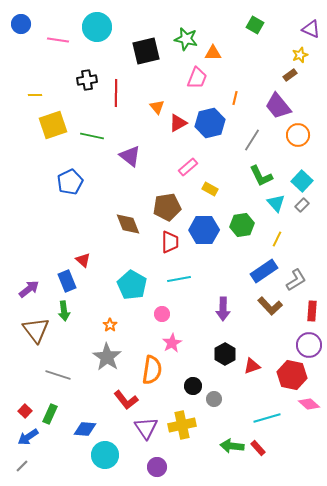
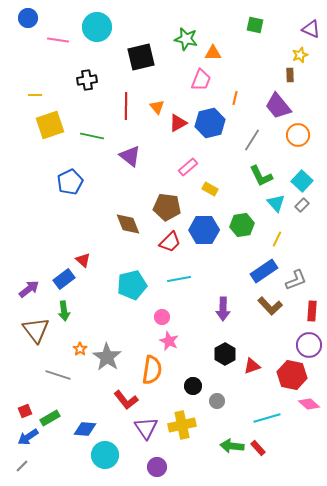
blue circle at (21, 24): moved 7 px right, 6 px up
green square at (255, 25): rotated 18 degrees counterclockwise
black square at (146, 51): moved 5 px left, 6 px down
brown rectangle at (290, 75): rotated 56 degrees counterclockwise
pink trapezoid at (197, 78): moved 4 px right, 2 px down
red line at (116, 93): moved 10 px right, 13 px down
yellow square at (53, 125): moved 3 px left
brown pentagon at (167, 207): rotated 16 degrees clockwise
red trapezoid at (170, 242): rotated 45 degrees clockwise
gray L-shape at (296, 280): rotated 10 degrees clockwise
blue rectangle at (67, 281): moved 3 px left, 2 px up; rotated 75 degrees clockwise
cyan pentagon at (132, 285): rotated 28 degrees clockwise
pink circle at (162, 314): moved 3 px down
orange star at (110, 325): moved 30 px left, 24 px down
pink star at (172, 343): moved 3 px left, 2 px up; rotated 18 degrees counterclockwise
gray circle at (214, 399): moved 3 px right, 2 px down
red square at (25, 411): rotated 24 degrees clockwise
green rectangle at (50, 414): moved 4 px down; rotated 36 degrees clockwise
